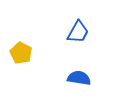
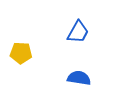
yellow pentagon: rotated 25 degrees counterclockwise
